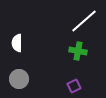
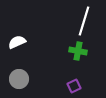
white line: rotated 32 degrees counterclockwise
white semicircle: moved 1 px up; rotated 66 degrees clockwise
